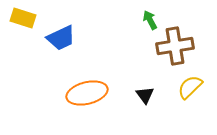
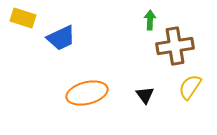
green arrow: rotated 30 degrees clockwise
yellow semicircle: rotated 12 degrees counterclockwise
